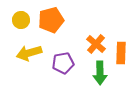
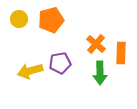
yellow circle: moved 2 px left, 1 px up
yellow arrow: moved 1 px right, 18 px down
purple pentagon: moved 3 px left
